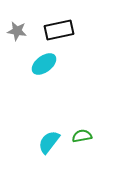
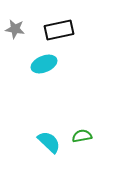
gray star: moved 2 px left, 2 px up
cyan ellipse: rotated 15 degrees clockwise
cyan semicircle: rotated 95 degrees clockwise
